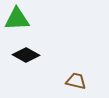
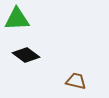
black diamond: rotated 8 degrees clockwise
